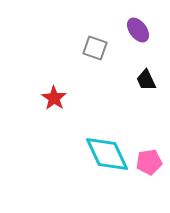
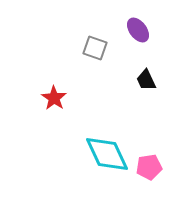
pink pentagon: moved 5 px down
